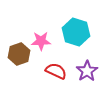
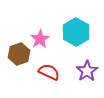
cyan hexagon: rotated 12 degrees clockwise
pink star: moved 1 px left, 2 px up; rotated 30 degrees counterclockwise
red semicircle: moved 7 px left, 1 px down
